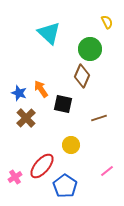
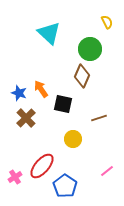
yellow circle: moved 2 px right, 6 px up
